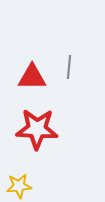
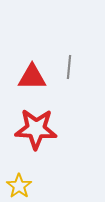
red star: moved 1 px left
yellow star: rotated 30 degrees counterclockwise
